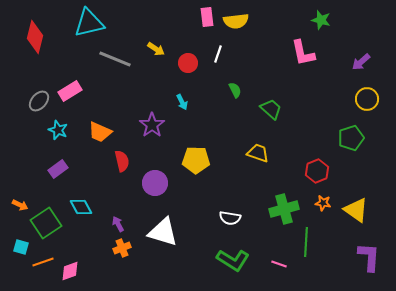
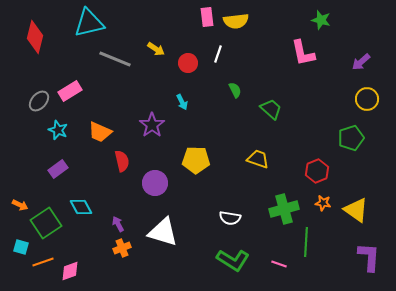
yellow trapezoid at (258, 153): moved 6 px down
